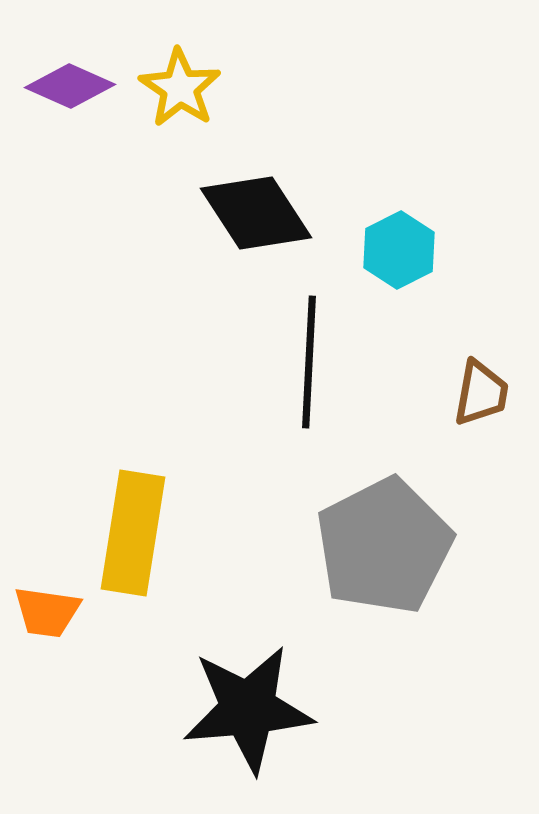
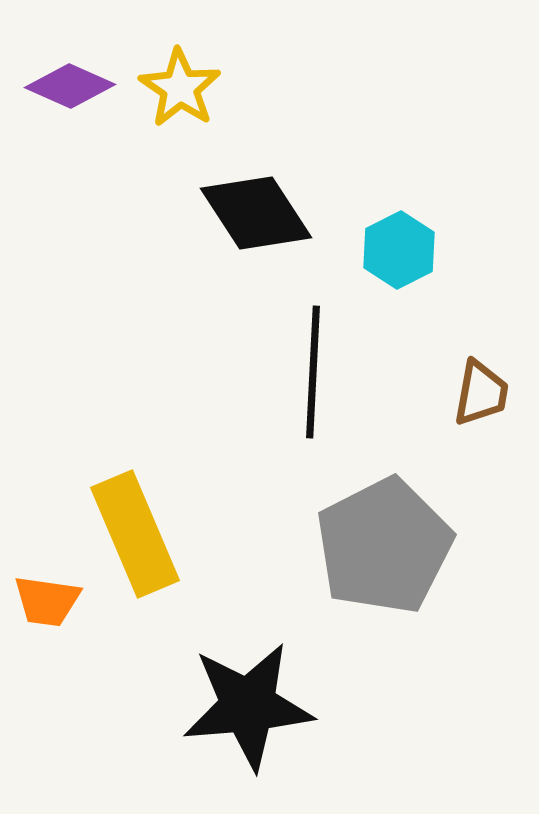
black line: moved 4 px right, 10 px down
yellow rectangle: moved 2 px right, 1 px down; rotated 32 degrees counterclockwise
orange trapezoid: moved 11 px up
black star: moved 3 px up
